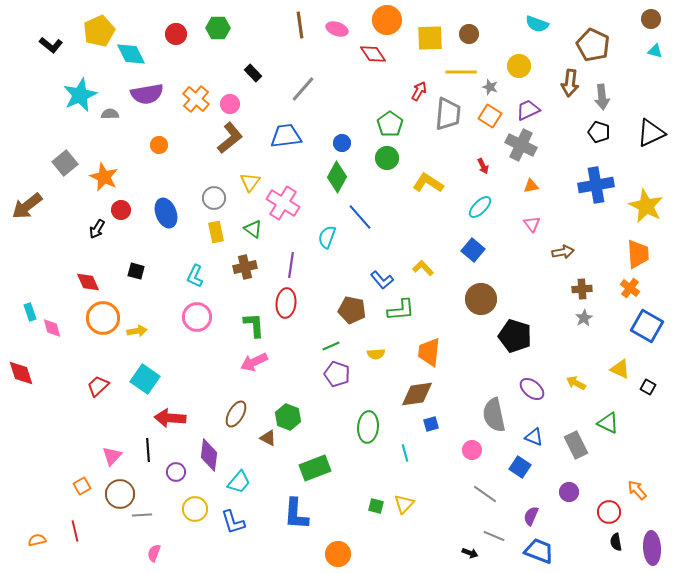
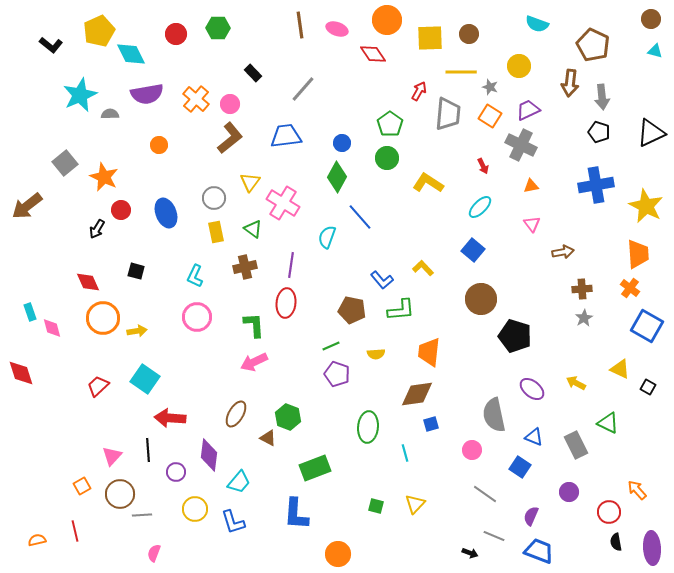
yellow triangle at (404, 504): moved 11 px right
